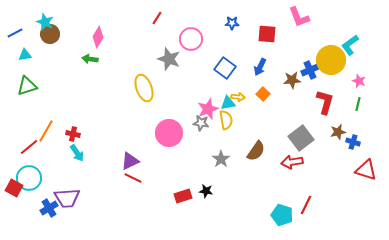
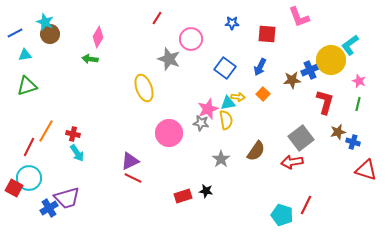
red line at (29, 147): rotated 24 degrees counterclockwise
purple trapezoid at (67, 198): rotated 12 degrees counterclockwise
